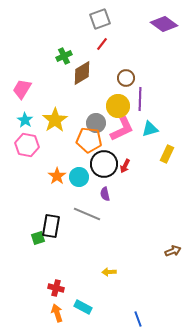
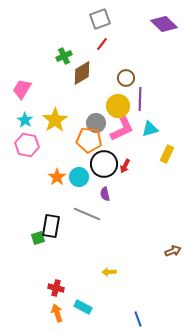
purple diamond: rotated 8 degrees clockwise
orange star: moved 1 px down
